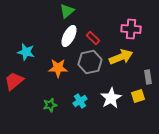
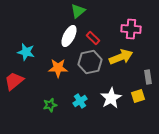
green triangle: moved 11 px right
